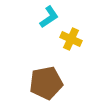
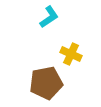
yellow cross: moved 15 px down
